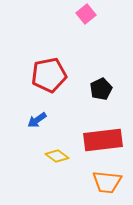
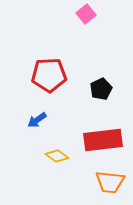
red pentagon: rotated 8 degrees clockwise
orange trapezoid: moved 3 px right
